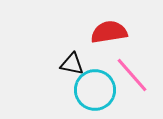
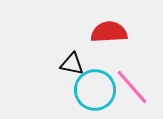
red semicircle: rotated 6 degrees clockwise
pink line: moved 12 px down
